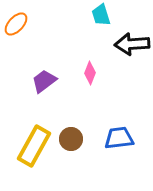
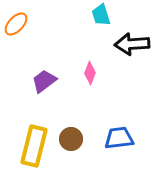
yellow rectangle: rotated 15 degrees counterclockwise
